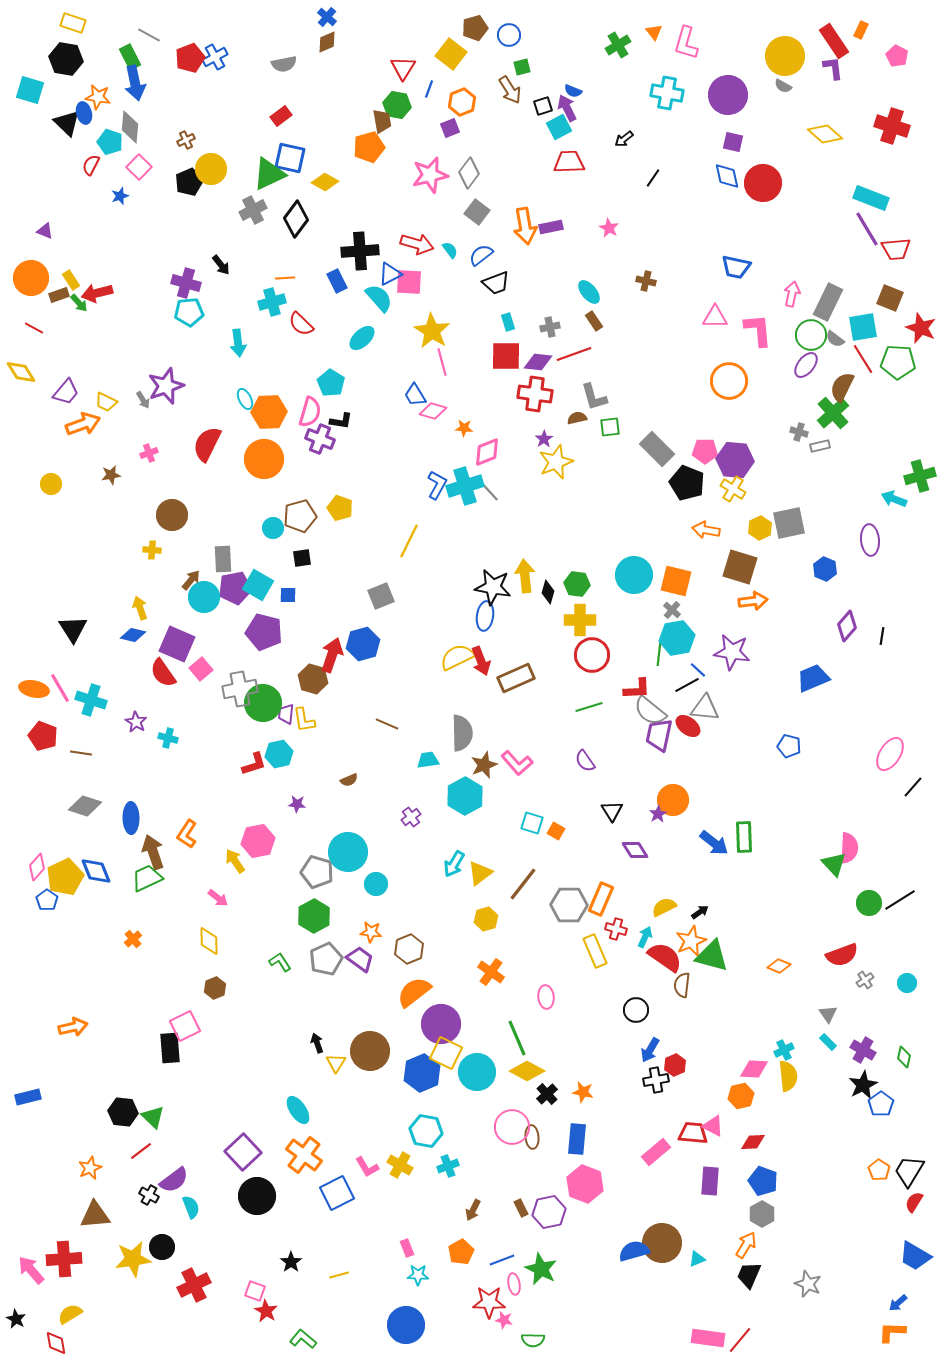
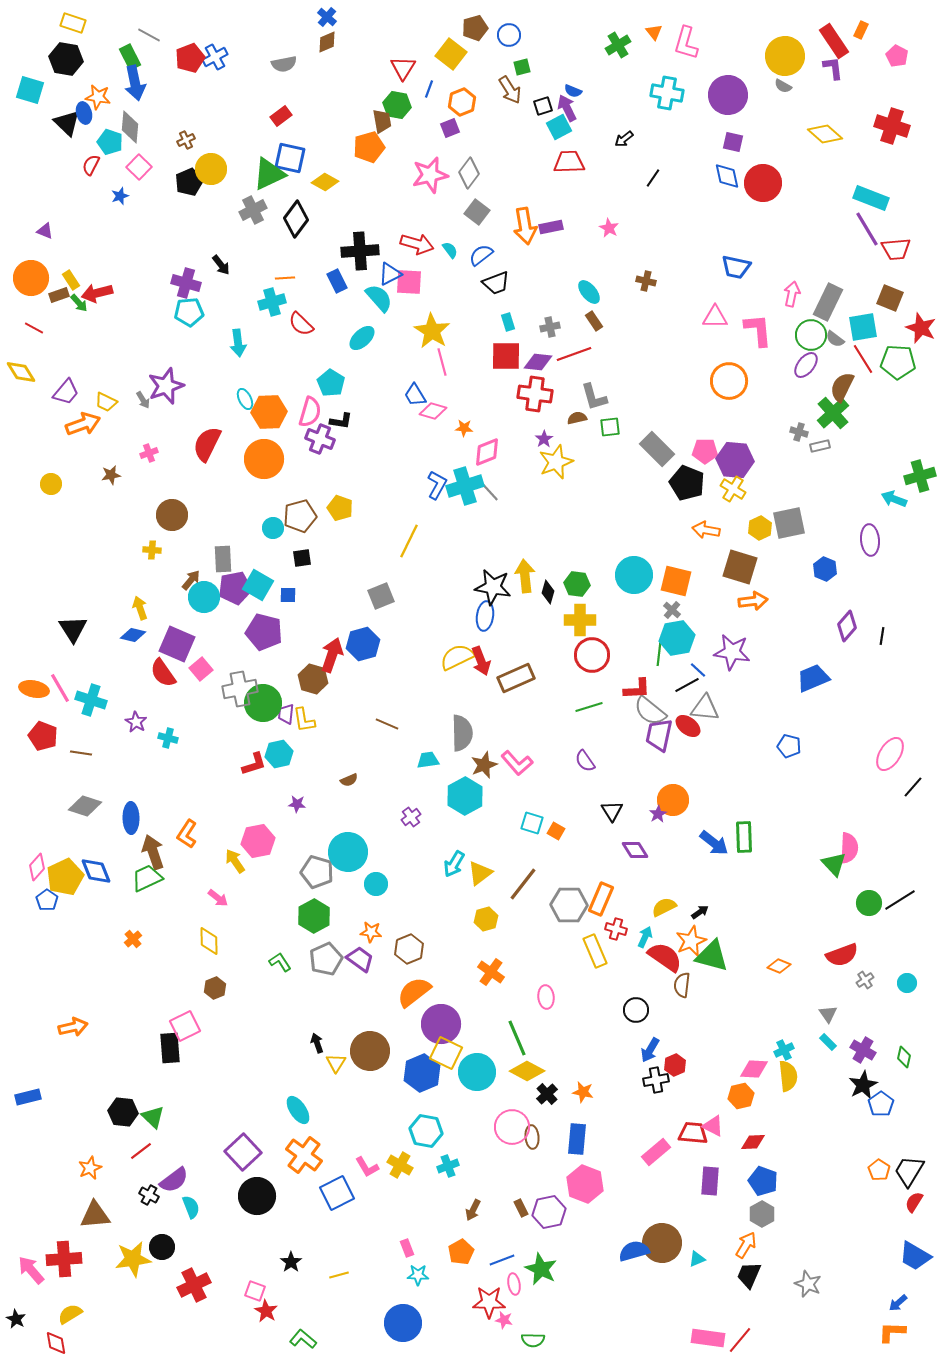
blue circle at (406, 1325): moved 3 px left, 2 px up
